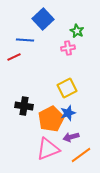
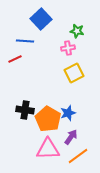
blue square: moved 2 px left
green star: rotated 16 degrees counterclockwise
blue line: moved 1 px down
red line: moved 1 px right, 2 px down
yellow square: moved 7 px right, 15 px up
black cross: moved 1 px right, 4 px down
orange pentagon: moved 3 px left; rotated 15 degrees counterclockwise
purple arrow: rotated 140 degrees clockwise
pink triangle: rotated 20 degrees clockwise
orange line: moved 3 px left, 1 px down
